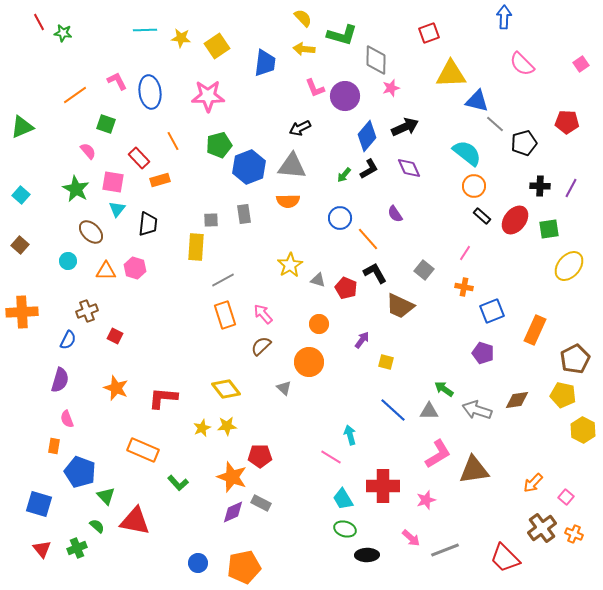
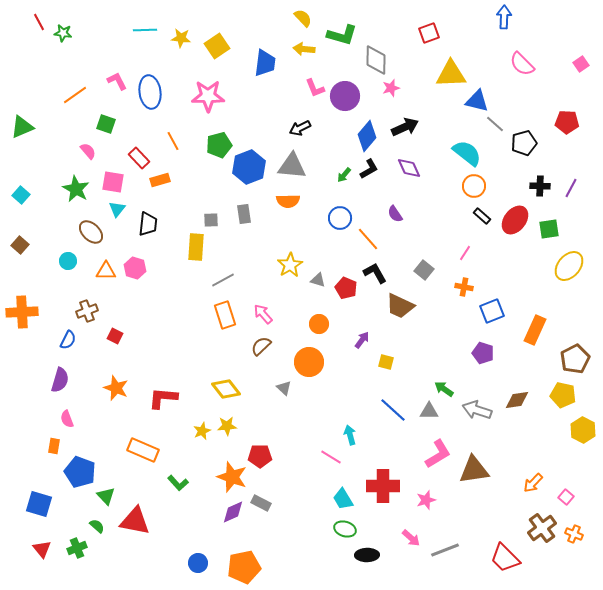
yellow star at (202, 428): moved 3 px down
